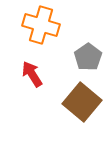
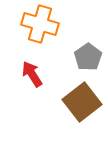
orange cross: moved 1 px left, 1 px up
brown square: rotated 12 degrees clockwise
